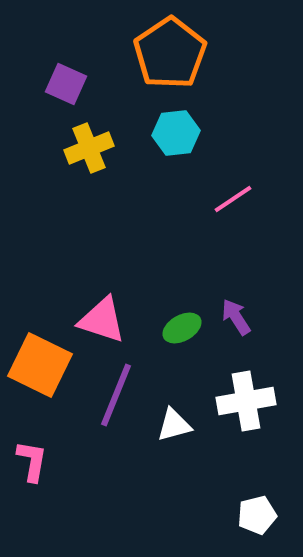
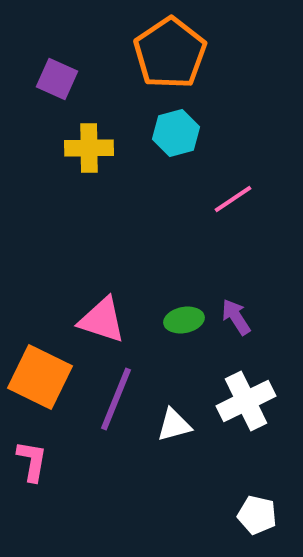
purple square: moved 9 px left, 5 px up
cyan hexagon: rotated 9 degrees counterclockwise
yellow cross: rotated 21 degrees clockwise
green ellipse: moved 2 px right, 8 px up; rotated 18 degrees clockwise
orange square: moved 12 px down
purple line: moved 4 px down
white cross: rotated 16 degrees counterclockwise
white pentagon: rotated 27 degrees clockwise
